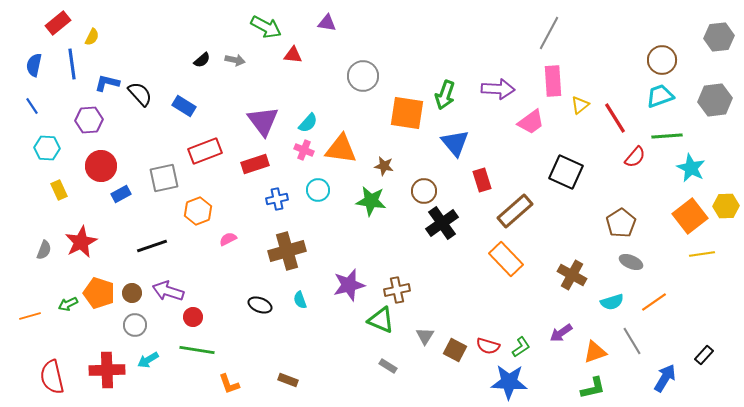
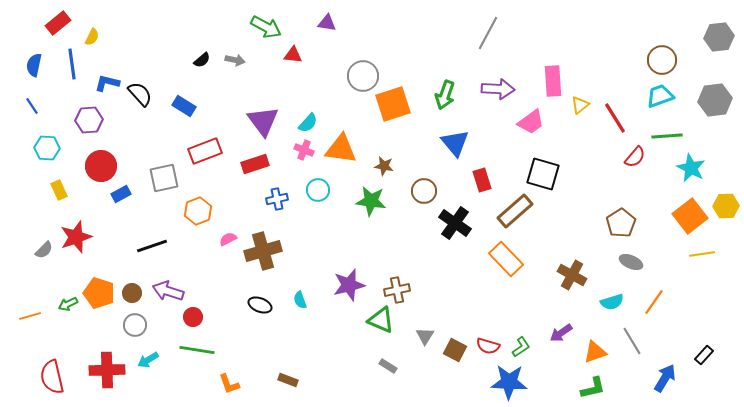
gray line at (549, 33): moved 61 px left
orange square at (407, 113): moved 14 px left, 9 px up; rotated 27 degrees counterclockwise
black square at (566, 172): moved 23 px left, 2 px down; rotated 8 degrees counterclockwise
black cross at (442, 223): moved 13 px right; rotated 20 degrees counterclockwise
red star at (81, 242): moved 5 px left, 5 px up; rotated 8 degrees clockwise
gray semicircle at (44, 250): rotated 24 degrees clockwise
brown cross at (287, 251): moved 24 px left
orange line at (654, 302): rotated 20 degrees counterclockwise
